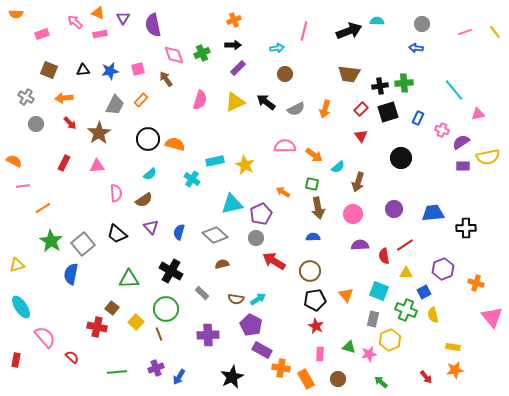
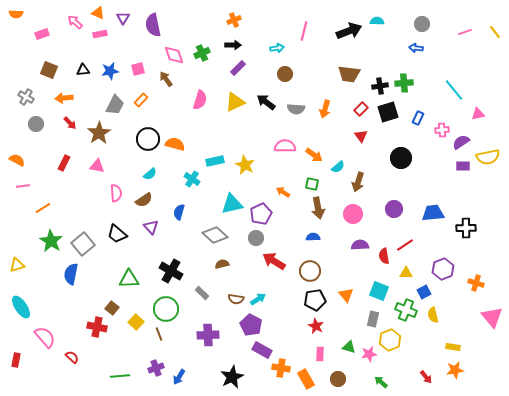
gray semicircle at (296, 109): rotated 30 degrees clockwise
pink cross at (442, 130): rotated 24 degrees counterclockwise
orange semicircle at (14, 161): moved 3 px right, 1 px up
pink triangle at (97, 166): rotated 14 degrees clockwise
blue semicircle at (179, 232): moved 20 px up
green line at (117, 372): moved 3 px right, 4 px down
